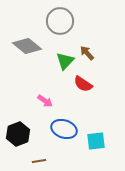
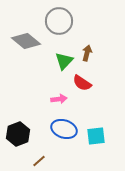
gray circle: moved 1 px left
gray diamond: moved 1 px left, 5 px up
brown arrow: rotated 56 degrees clockwise
green triangle: moved 1 px left
red semicircle: moved 1 px left, 1 px up
pink arrow: moved 14 px right, 2 px up; rotated 42 degrees counterclockwise
cyan square: moved 5 px up
brown line: rotated 32 degrees counterclockwise
